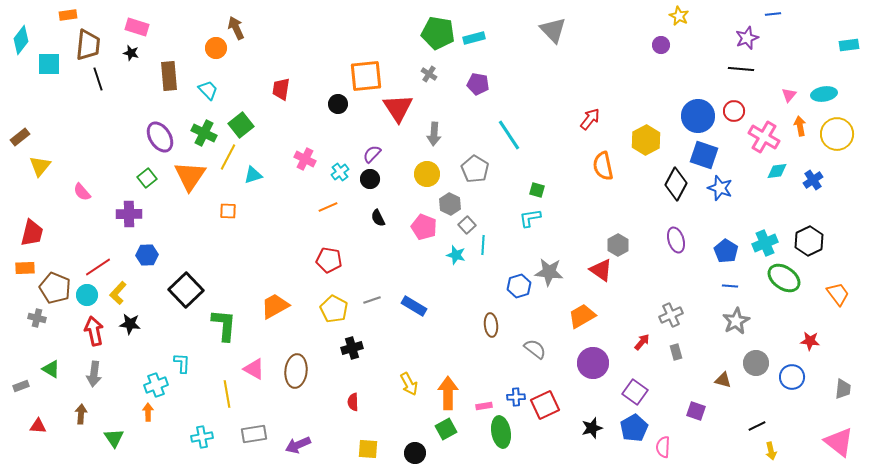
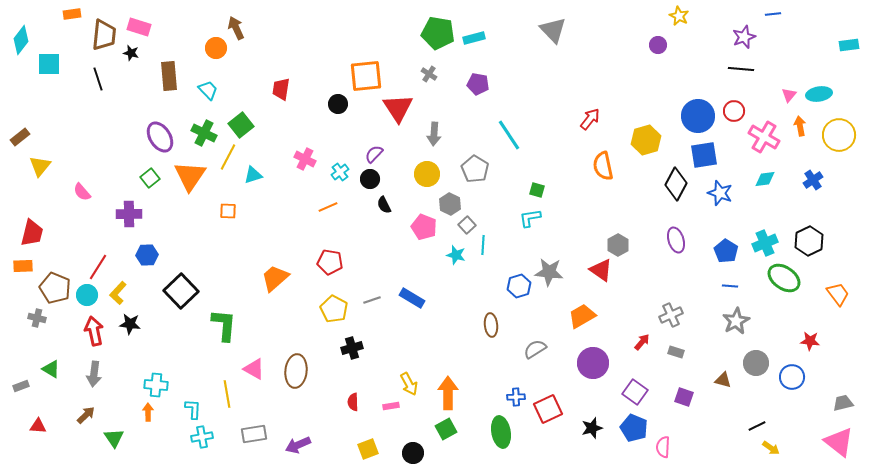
orange rectangle at (68, 15): moved 4 px right, 1 px up
pink rectangle at (137, 27): moved 2 px right
purple star at (747, 38): moved 3 px left, 1 px up
brown trapezoid at (88, 45): moved 16 px right, 10 px up
purple circle at (661, 45): moved 3 px left
cyan ellipse at (824, 94): moved 5 px left
yellow circle at (837, 134): moved 2 px right, 1 px down
yellow hexagon at (646, 140): rotated 12 degrees clockwise
purple semicircle at (372, 154): moved 2 px right
blue square at (704, 155): rotated 28 degrees counterclockwise
cyan diamond at (777, 171): moved 12 px left, 8 px down
green square at (147, 178): moved 3 px right
blue star at (720, 188): moved 5 px down
black semicircle at (378, 218): moved 6 px right, 13 px up
red pentagon at (329, 260): moved 1 px right, 2 px down
red line at (98, 267): rotated 24 degrees counterclockwise
orange rectangle at (25, 268): moved 2 px left, 2 px up
black square at (186, 290): moved 5 px left, 1 px down
orange trapezoid at (275, 306): moved 28 px up; rotated 12 degrees counterclockwise
blue rectangle at (414, 306): moved 2 px left, 8 px up
gray semicircle at (535, 349): rotated 70 degrees counterclockwise
gray rectangle at (676, 352): rotated 56 degrees counterclockwise
cyan L-shape at (182, 363): moved 11 px right, 46 px down
cyan cross at (156, 385): rotated 25 degrees clockwise
gray trapezoid at (843, 389): moved 14 px down; rotated 110 degrees counterclockwise
red square at (545, 405): moved 3 px right, 4 px down
pink rectangle at (484, 406): moved 93 px left
purple square at (696, 411): moved 12 px left, 14 px up
brown arrow at (81, 414): moved 5 px right, 1 px down; rotated 42 degrees clockwise
blue pentagon at (634, 428): rotated 20 degrees counterclockwise
yellow square at (368, 449): rotated 25 degrees counterclockwise
yellow arrow at (771, 451): moved 3 px up; rotated 42 degrees counterclockwise
black circle at (415, 453): moved 2 px left
